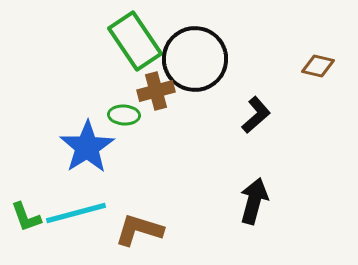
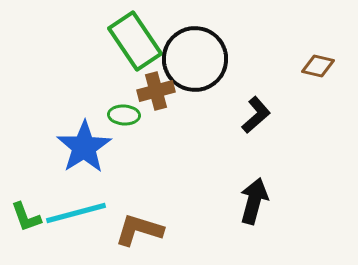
blue star: moved 3 px left
